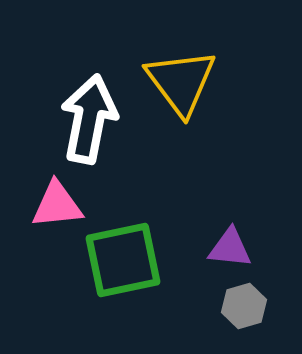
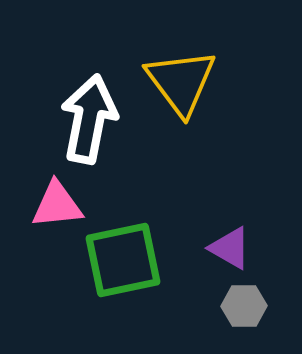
purple triangle: rotated 24 degrees clockwise
gray hexagon: rotated 15 degrees clockwise
